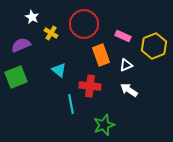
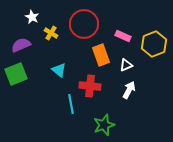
yellow hexagon: moved 2 px up
green square: moved 3 px up
white arrow: rotated 84 degrees clockwise
